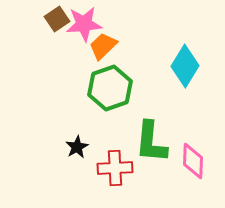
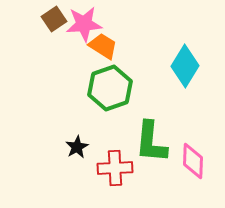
brown square: moved 3 px left
orange trapezoid: rotated 76 degrees clockwise
